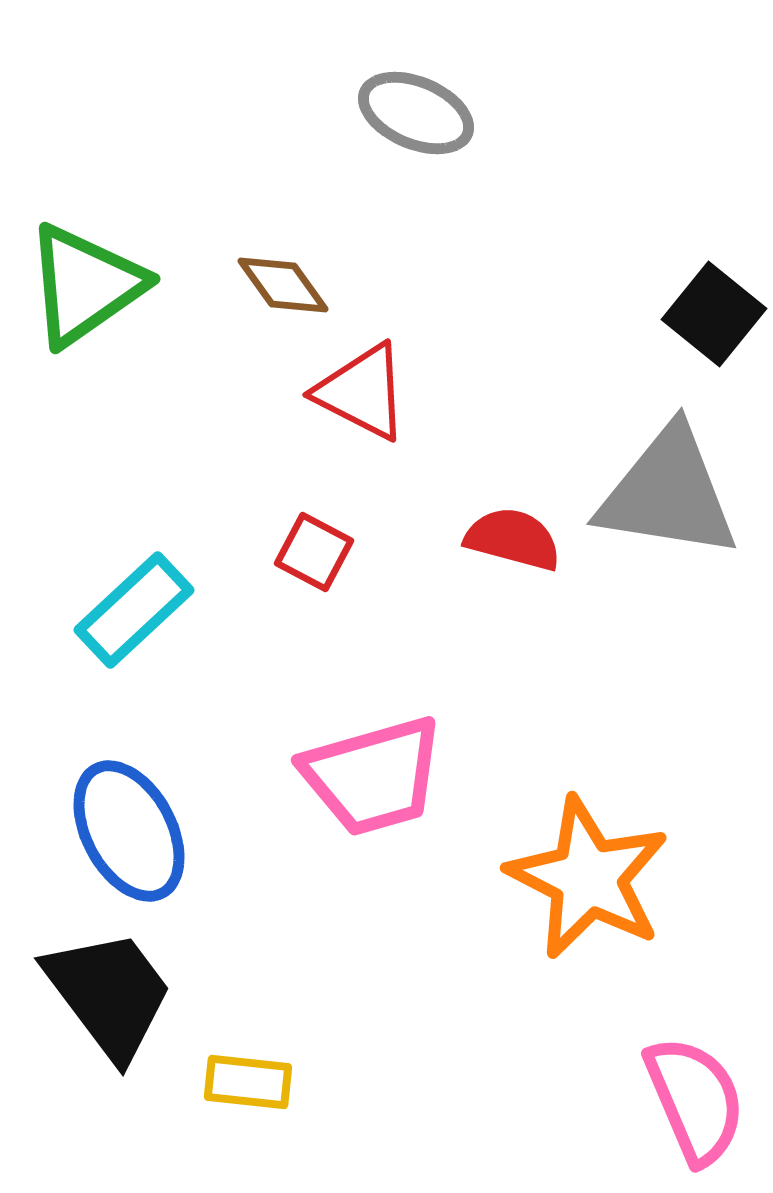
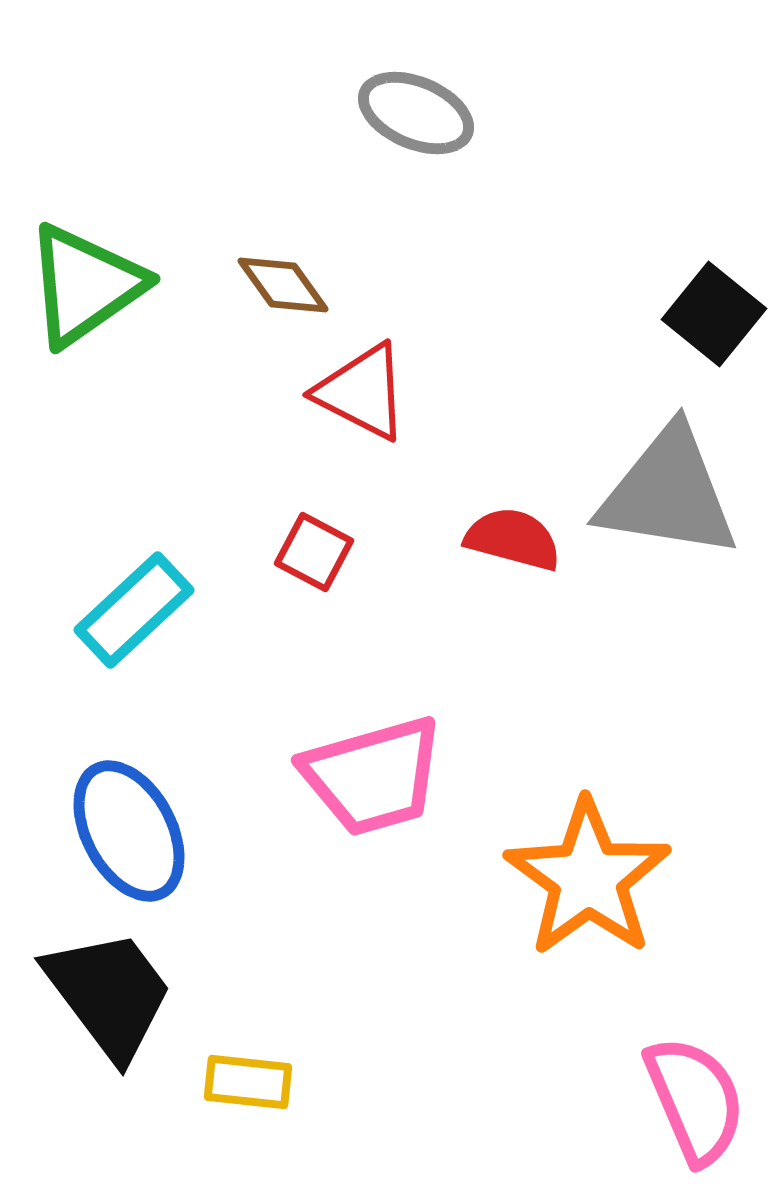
orange star: rotated 9 degrees clockwise
